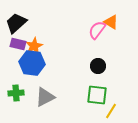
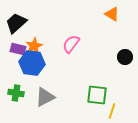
orange triangle: moved 1 px right, 8 px up
pink semicircle: moved 26 px left, 14 px down
purple rectangle: moved 5 px down
black circle: moved 27 px right, 9 px up
green cross: rotated 14 degrees clockwise
yellow line: moved 1 px right; rotated 14 degrees counterclockwise
